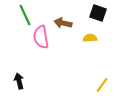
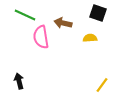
green line: rotated 40 degrees counterclockwise
